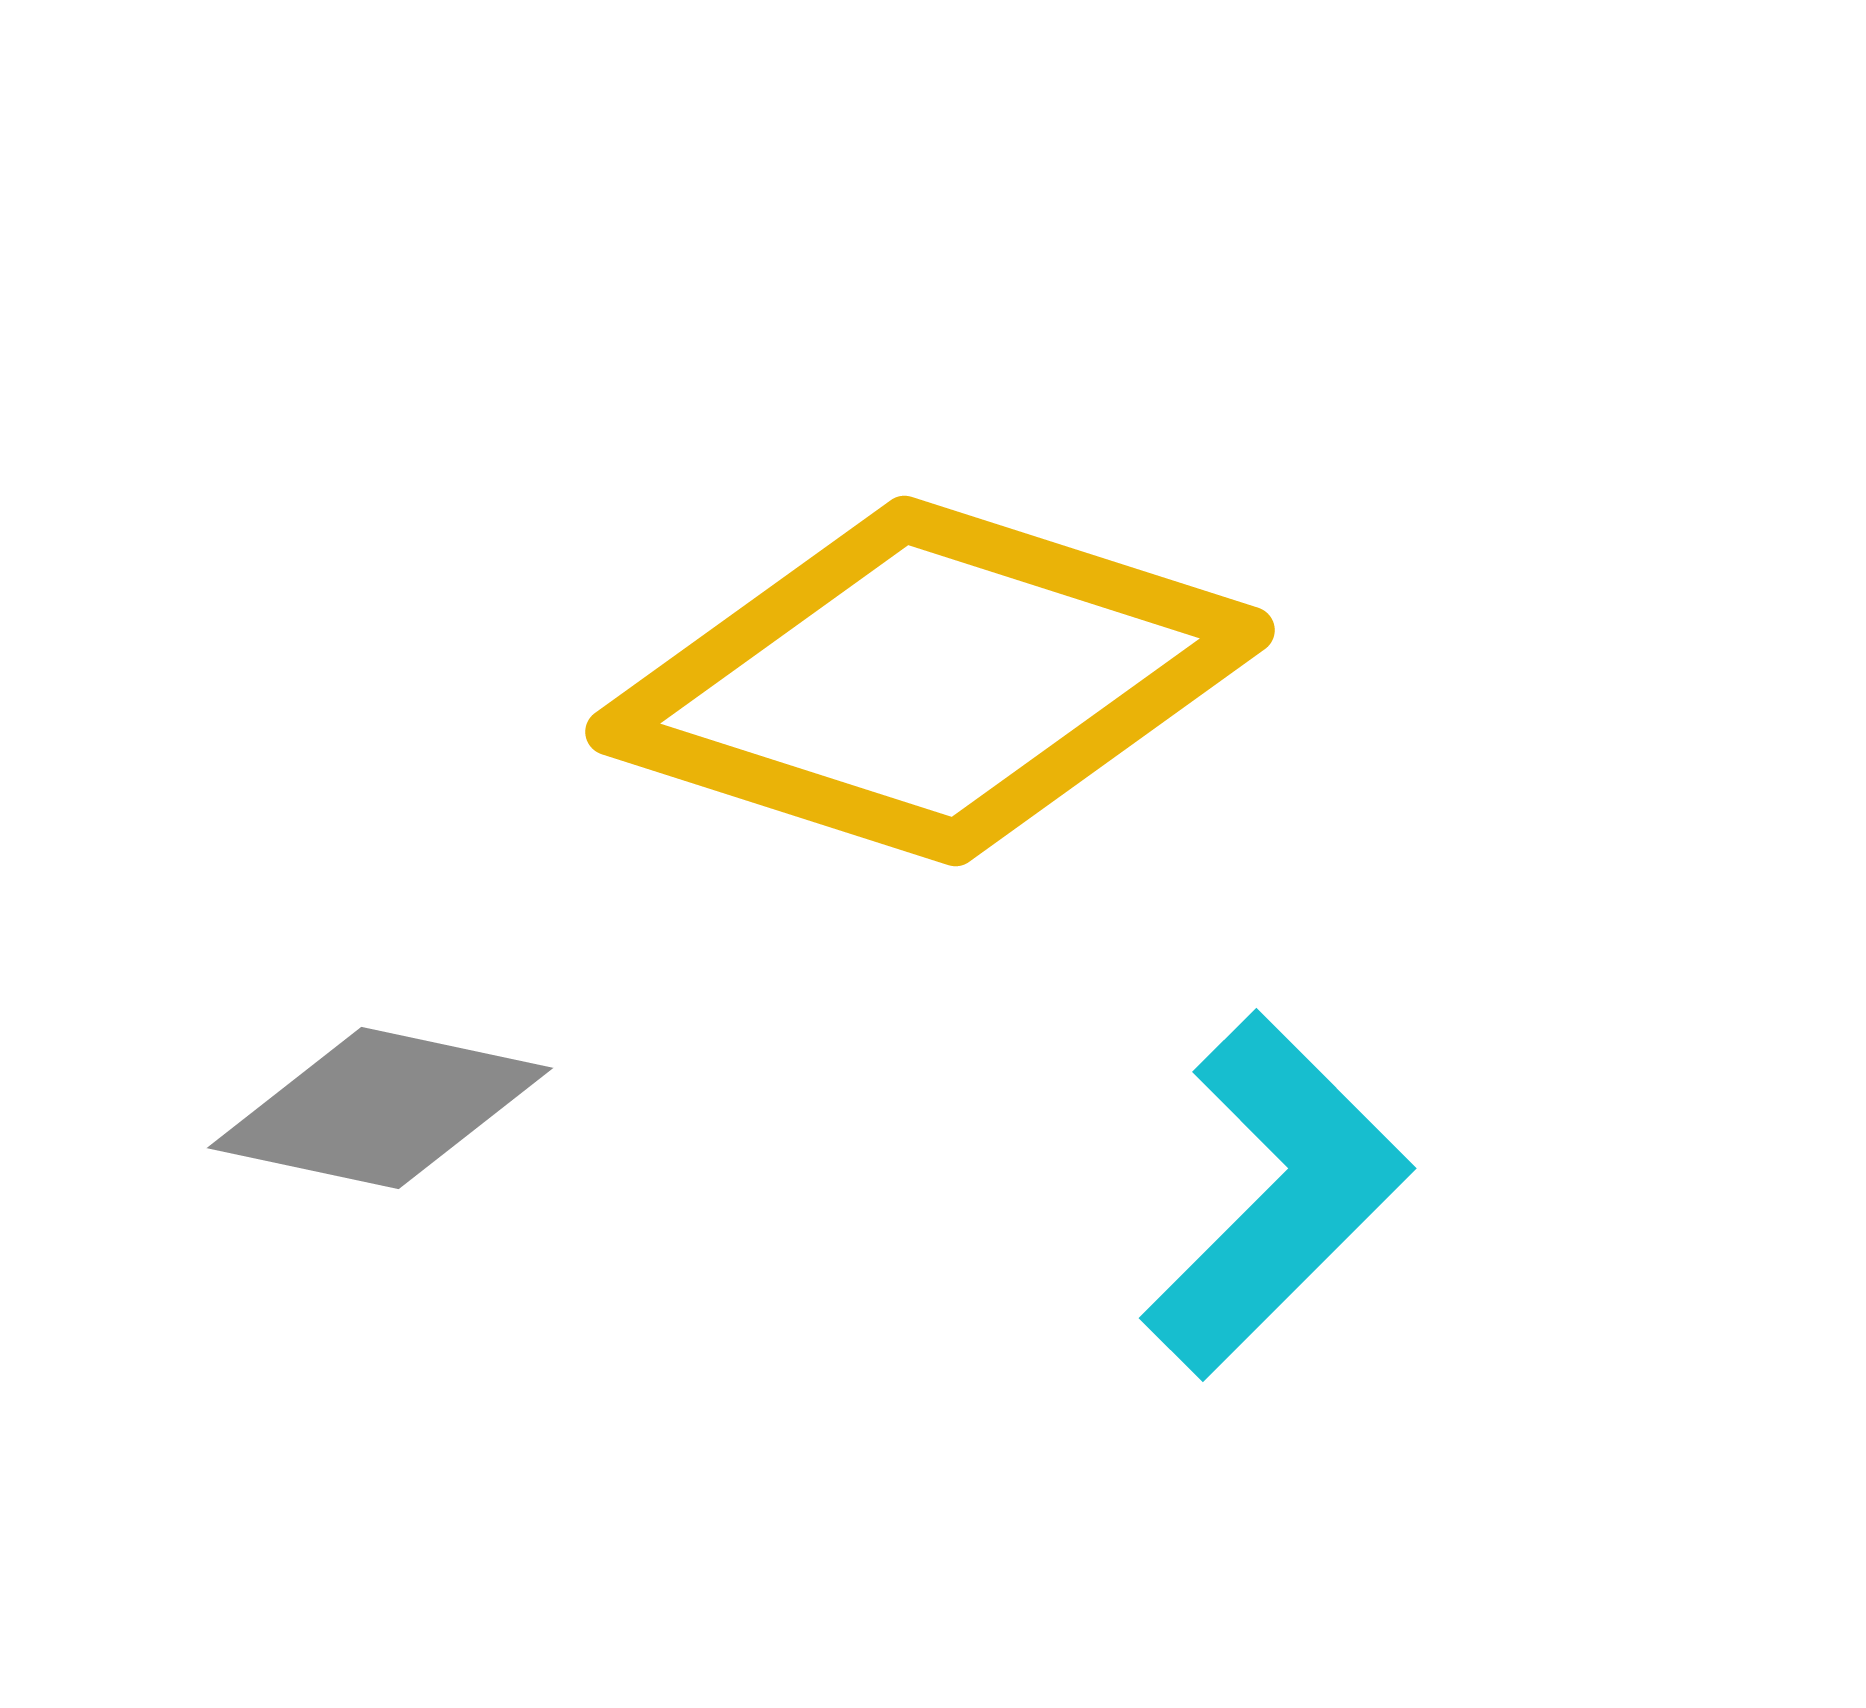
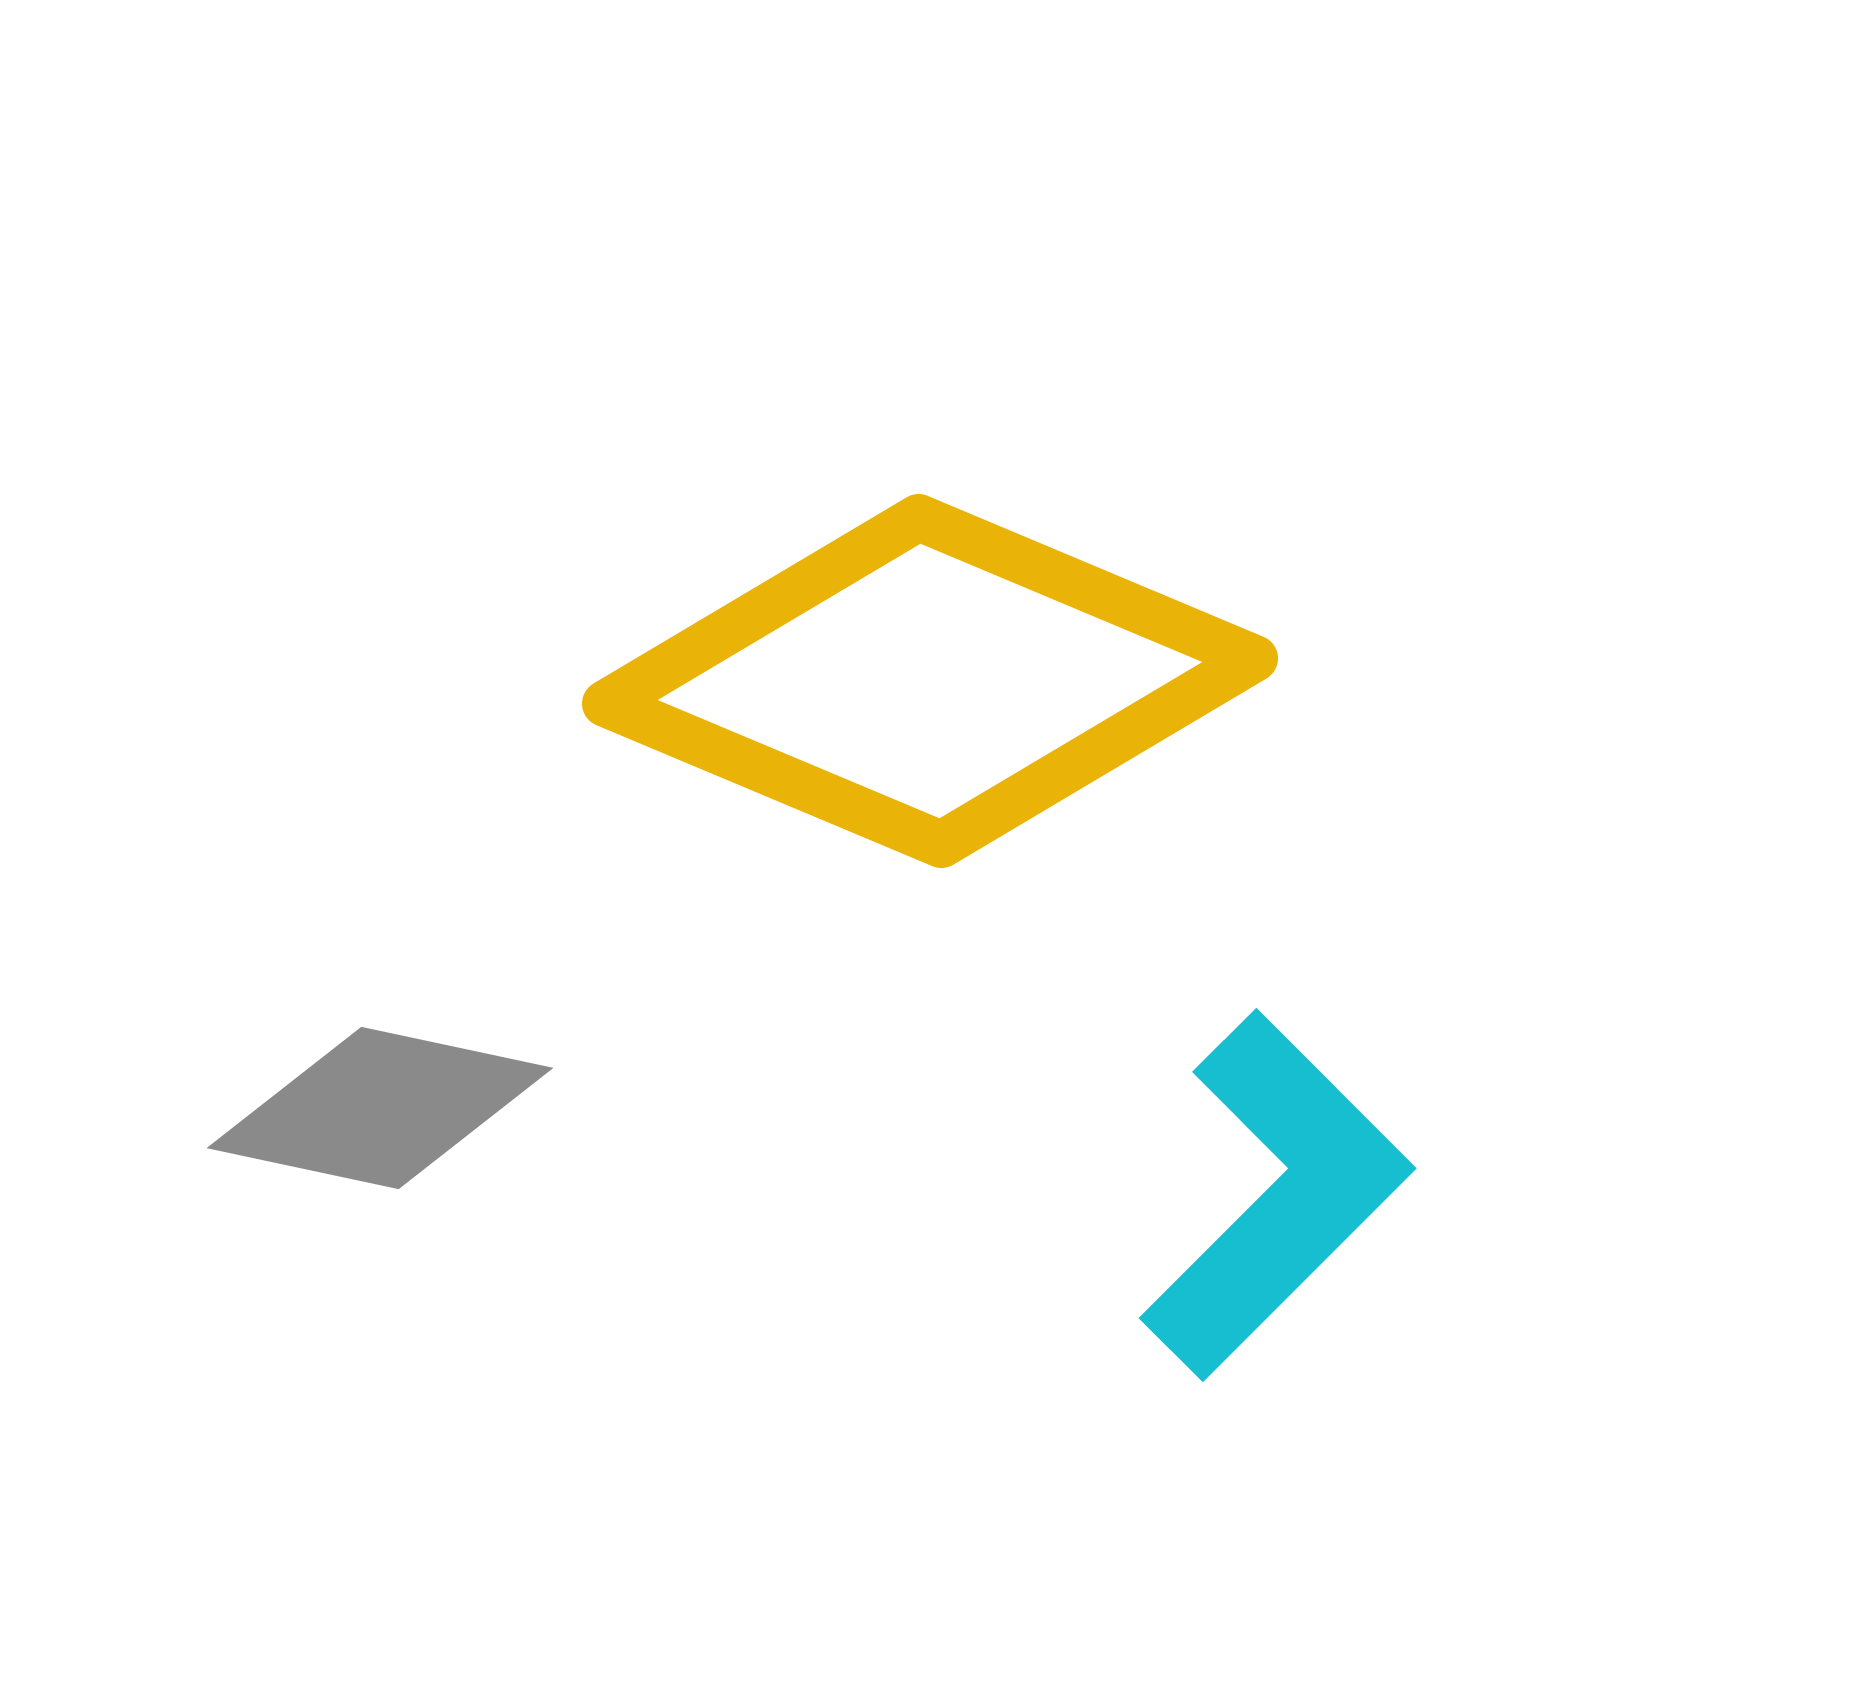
yellow diamond: rotated 5 degrees clockwise
